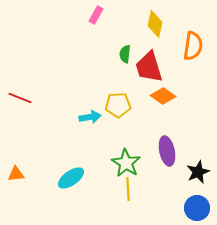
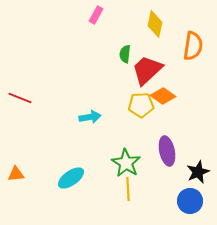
red trapezoid: moved 2 px left, 3 px down; rotated 64 degrees clockwise
yellow pentagon: moved 23 px right
blue circle: moved 7 px left, 7 px up
